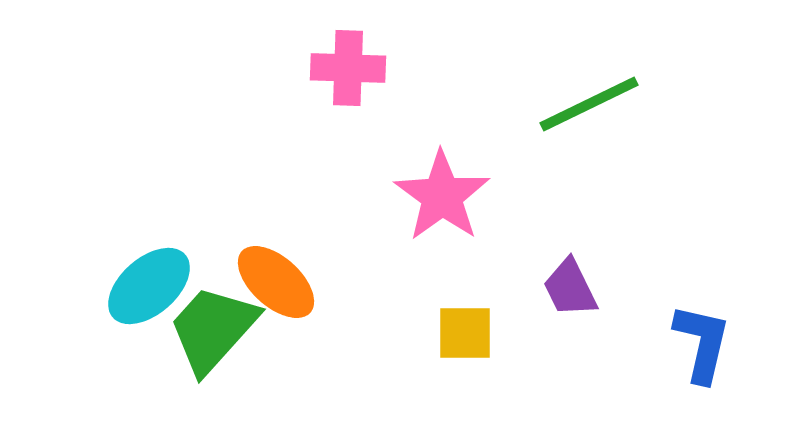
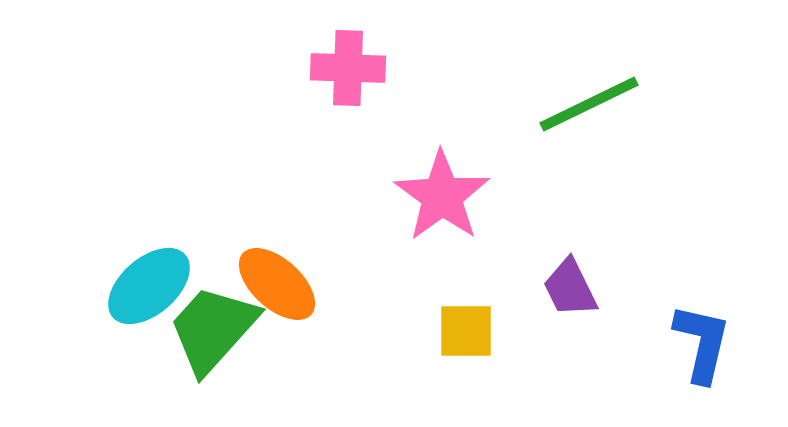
orange ellipse: moved 1 px right, 2 px down
yellow square: moved 1 px right, 2 px up
